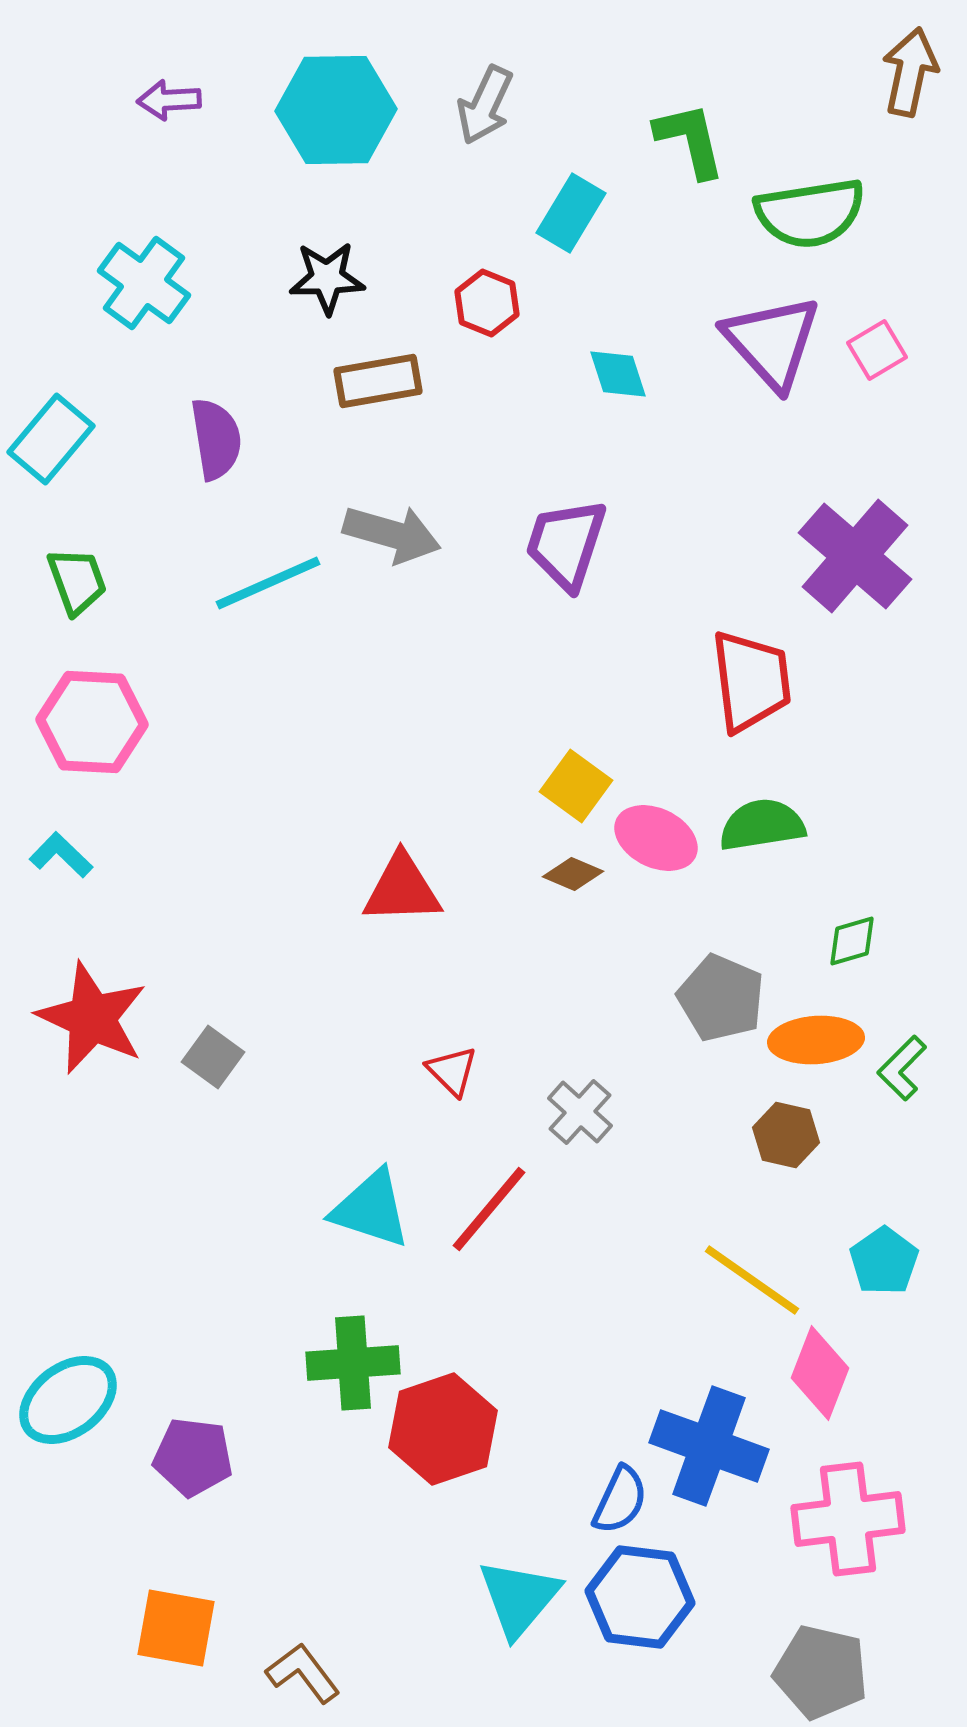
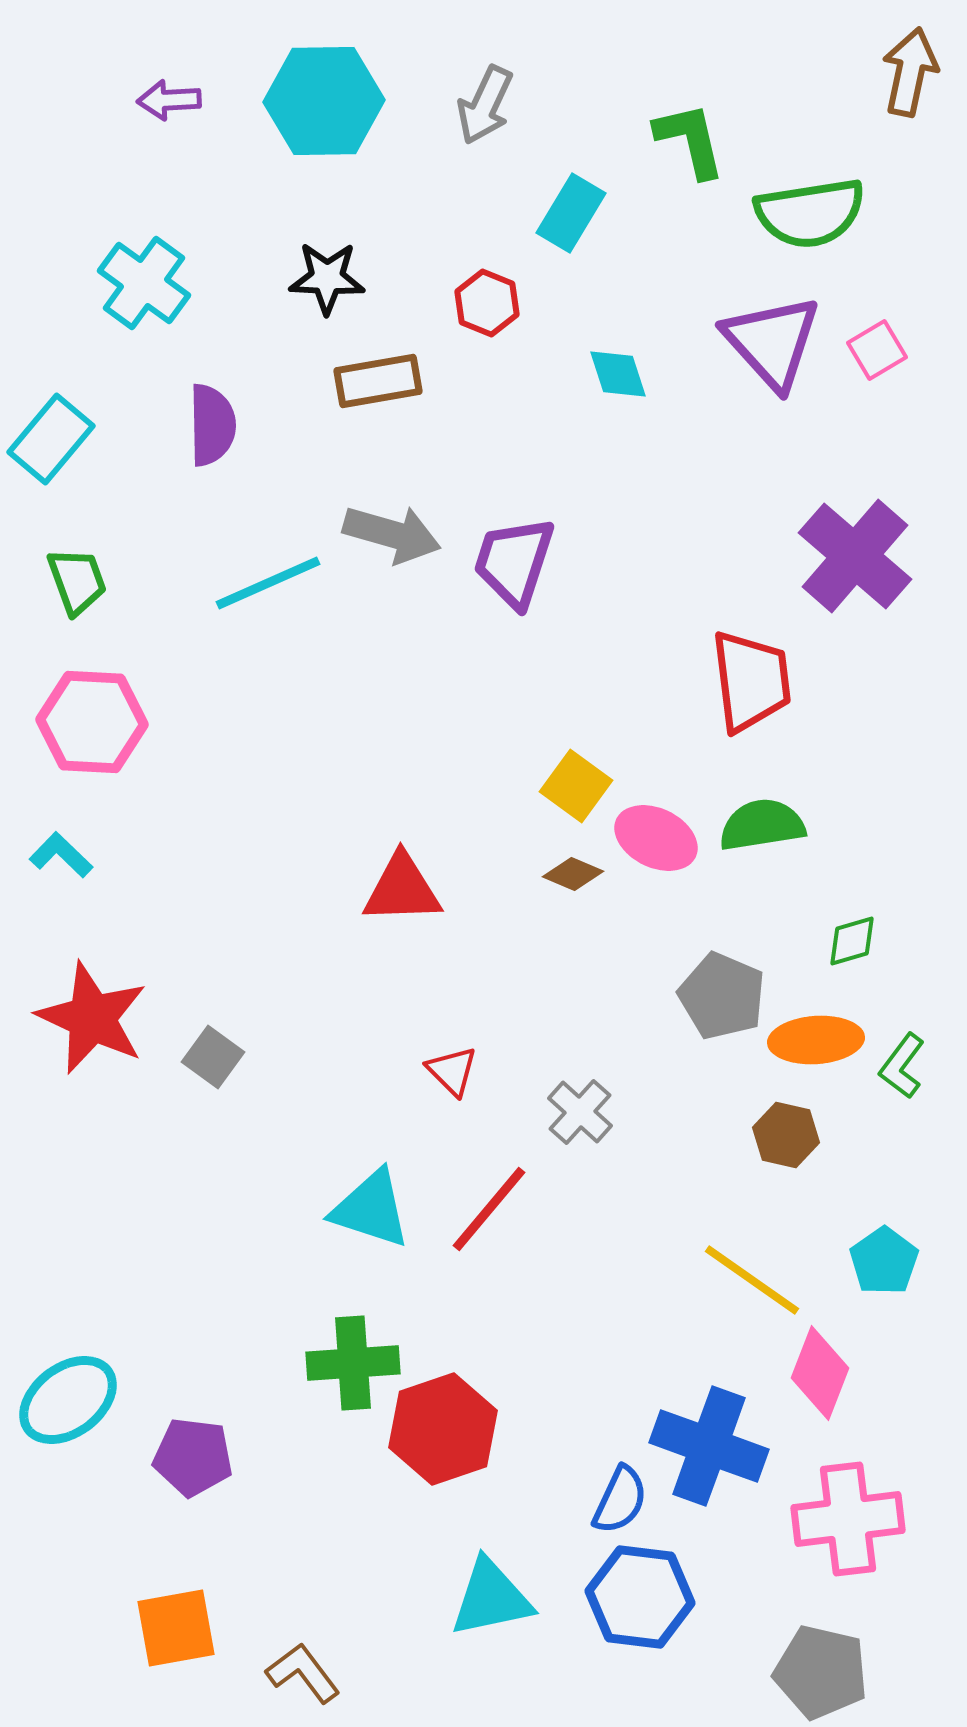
cyan hexagon at (336, 110): moved 12 px left, 9 px up
black star at (327, 278): rotated 4 degrees clockwise
purple semicircle at (216, 439): moved 4 px left, 14 px up; rotated 8 degrees clockwise
purple trapezoid at (566, 544): moved 52 px left, 18 px down
gray pentagon at (721, 998): moved 1 px right, 2 px up
green L-shape at (902, 1068): moved 2 px up; rotated 8 degrees counterclockwise
cyan triangle at (519, 1598): moved 28 px left; rotated 38 degrees clockwise
orange square at (176, 1628): rotated 20 degrees counterclockwise
